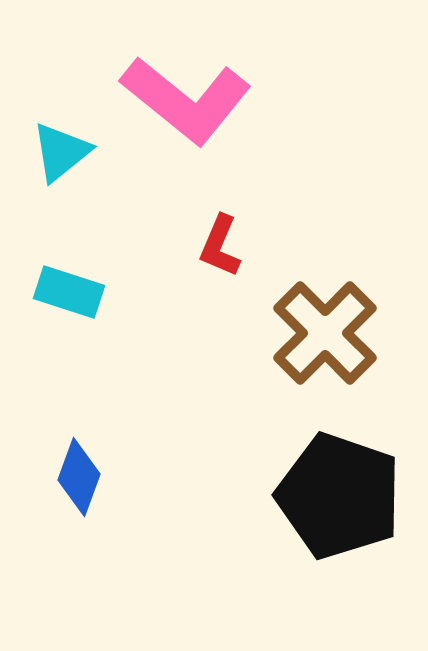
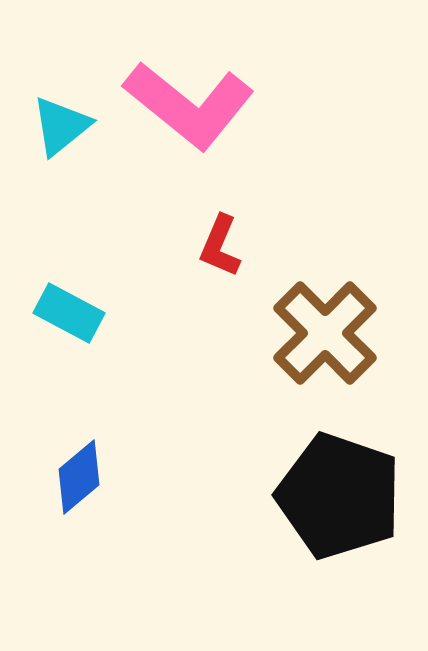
pink L-shape: moved 3 px right, 5 px down
cyan triangle: moved 26 px up
cyan rectangle: moved 21 px down; rotated 10 degrees clockwise
blue diamond: rotated 30 degrees clockwise
